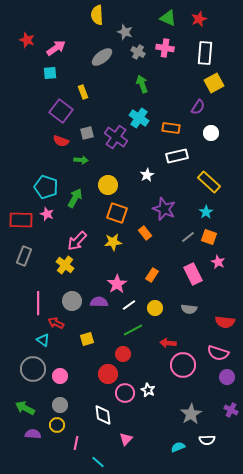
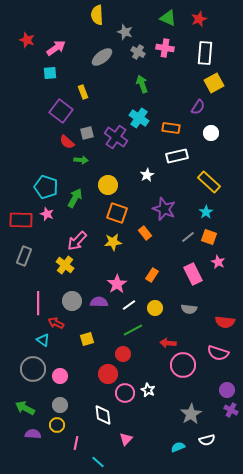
red semicircle at (61, 141): moved 6 px right, 1 px down; rotated 21 degrees clockwise
purple circle at (227, 377): moved 13 px down
white semicircle at (207, 440): rotated 14 degrees counterclockwise
